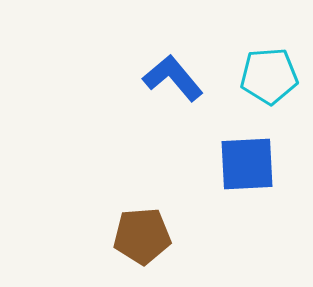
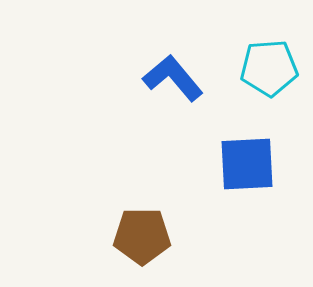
cyan pentagon: moved 8 px up
brown pentagon: rotated 4 degrees clockwise
